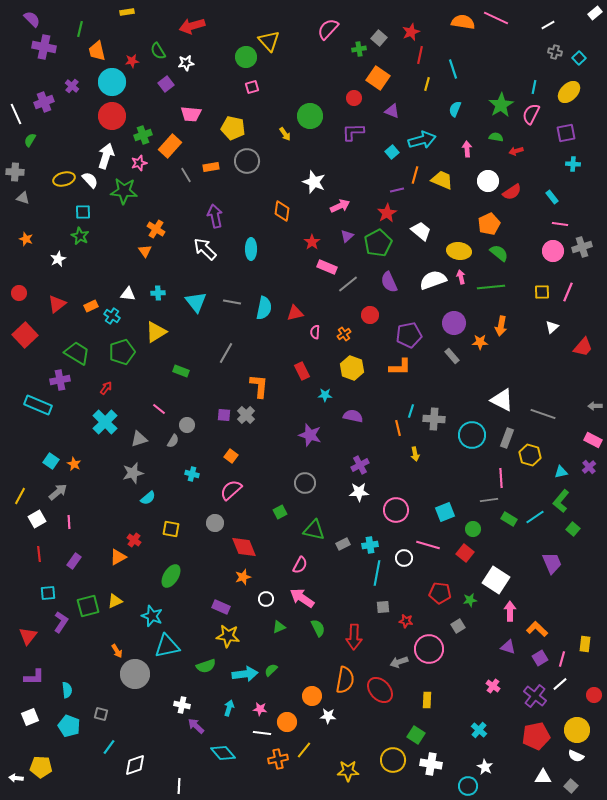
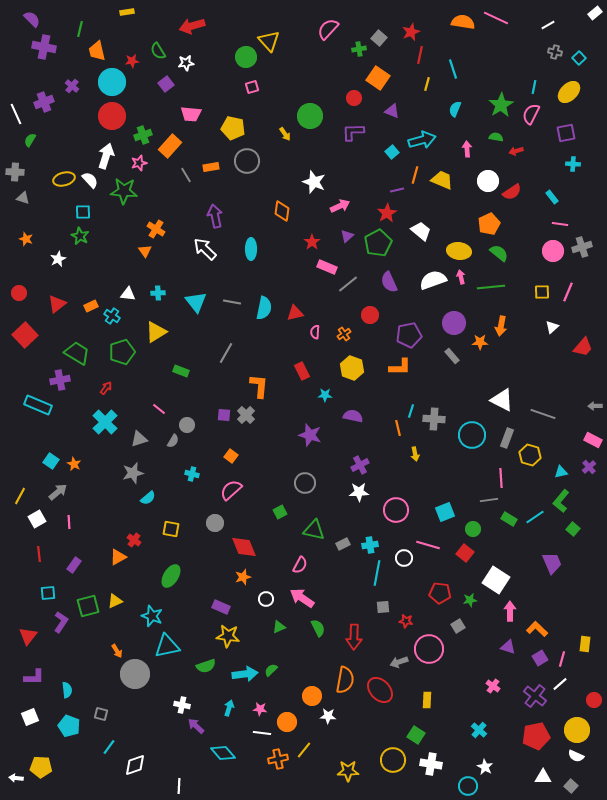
purple rectangle at (74, 561): moved 4 px down
red circle at (594, 695): moved 5 px down
